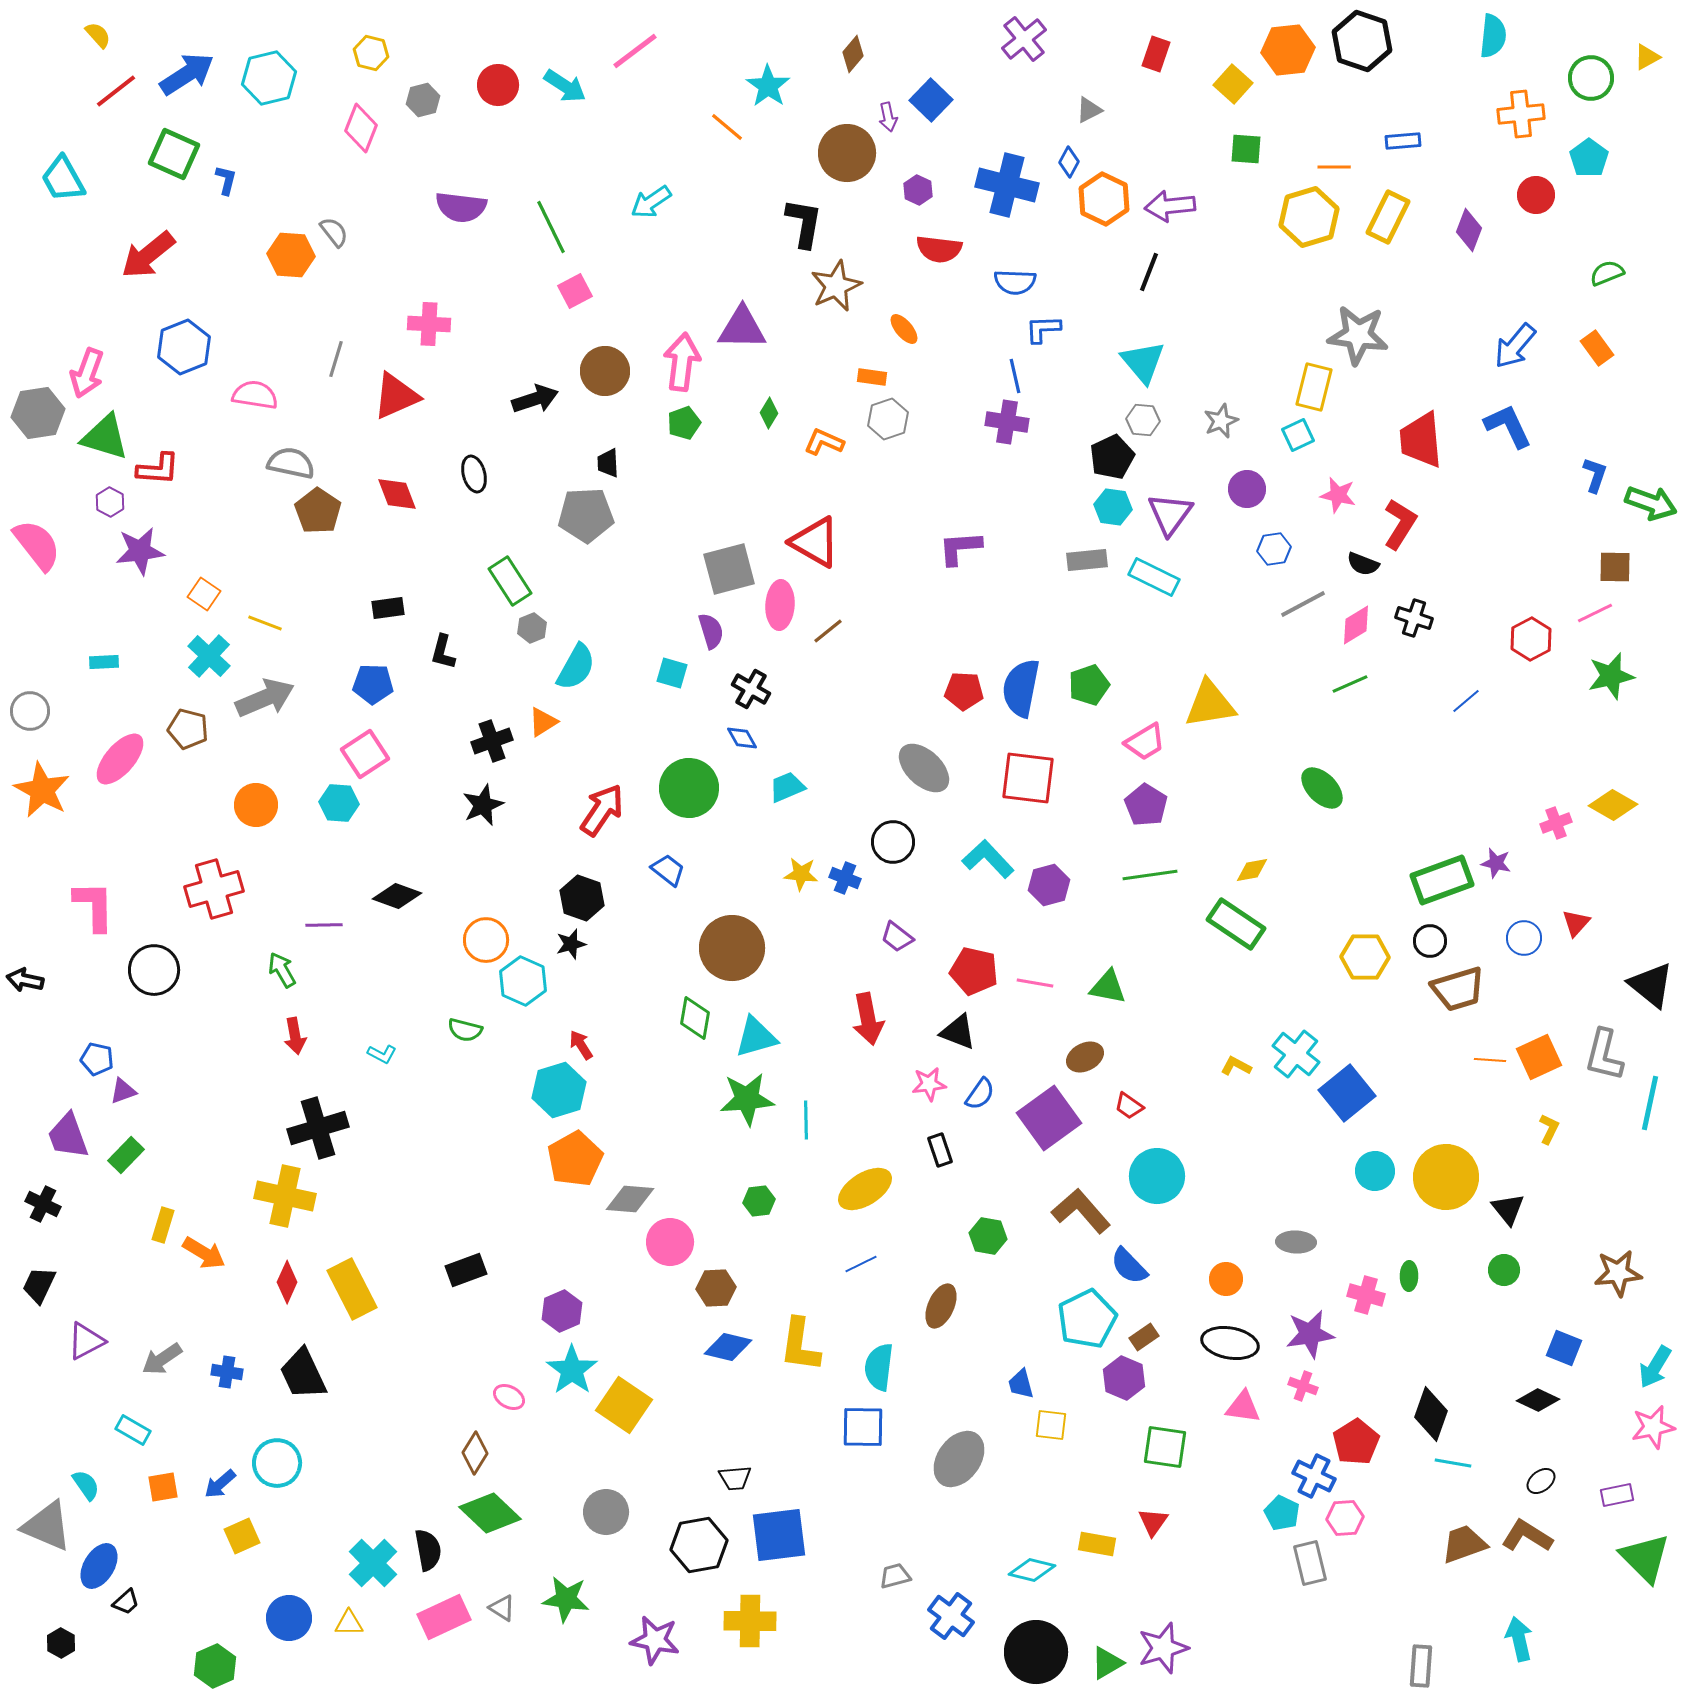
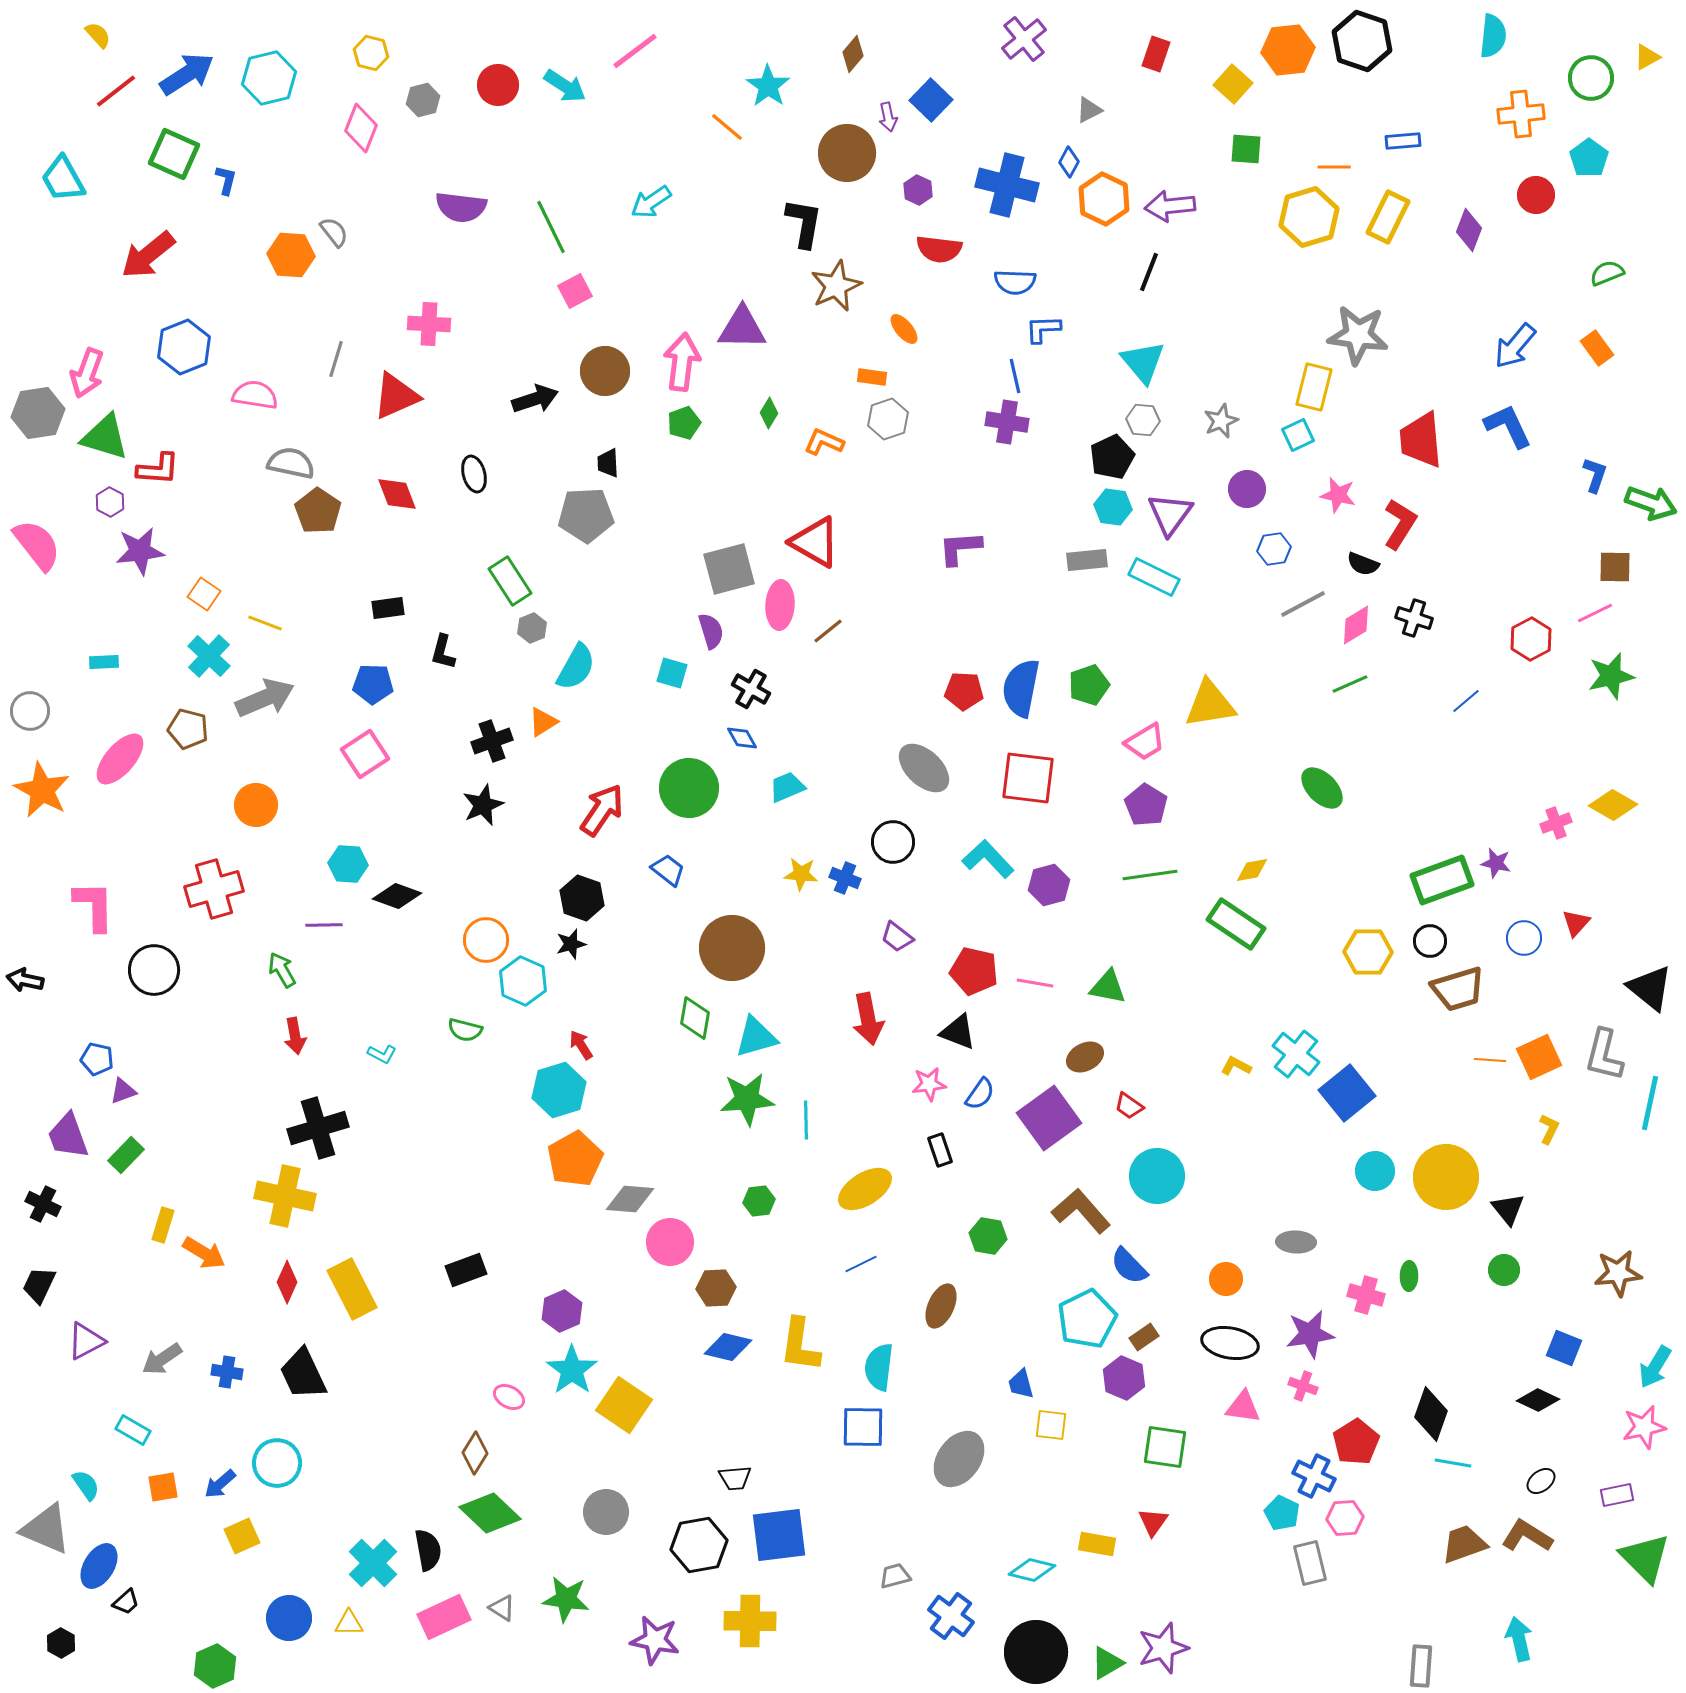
cyan hexagon at (339, 803): moved 9 px right, 61 px down
yellow hexagon at (1365, 957): moved 3 px right, 5 px up
black triangle at (1651, 985): moved 1 px left, 3 px down
pink star at (1653, 1427): moved 9 px left
gray triangle at (47, 1526): moved 1 px left, 3 px down
